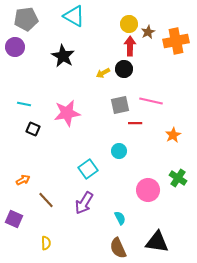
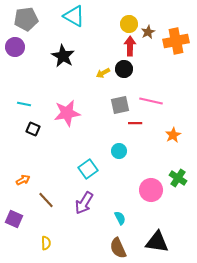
pink circle: moved 3 px right
